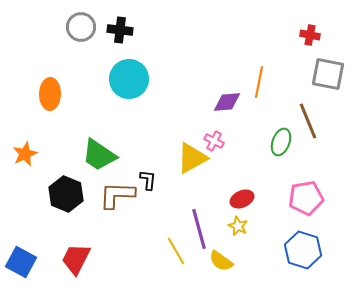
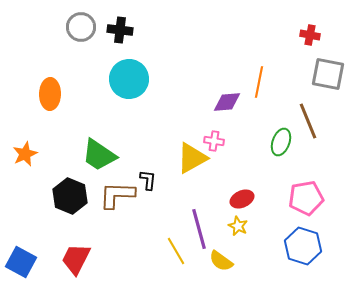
pink cross: rotated 18 degrees counterclockwise
black hexagon: moved 4 px right, 2 px down
blue hexagon: moved 4 px up
